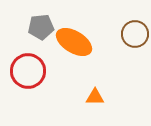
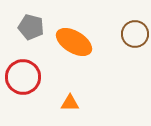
gray pentagon: moved 10 px left; rotated 20 degrees clockwise
red circle: moved 5 px left, 6 px down
orange triangle: moved 25 px left, 6 px down
